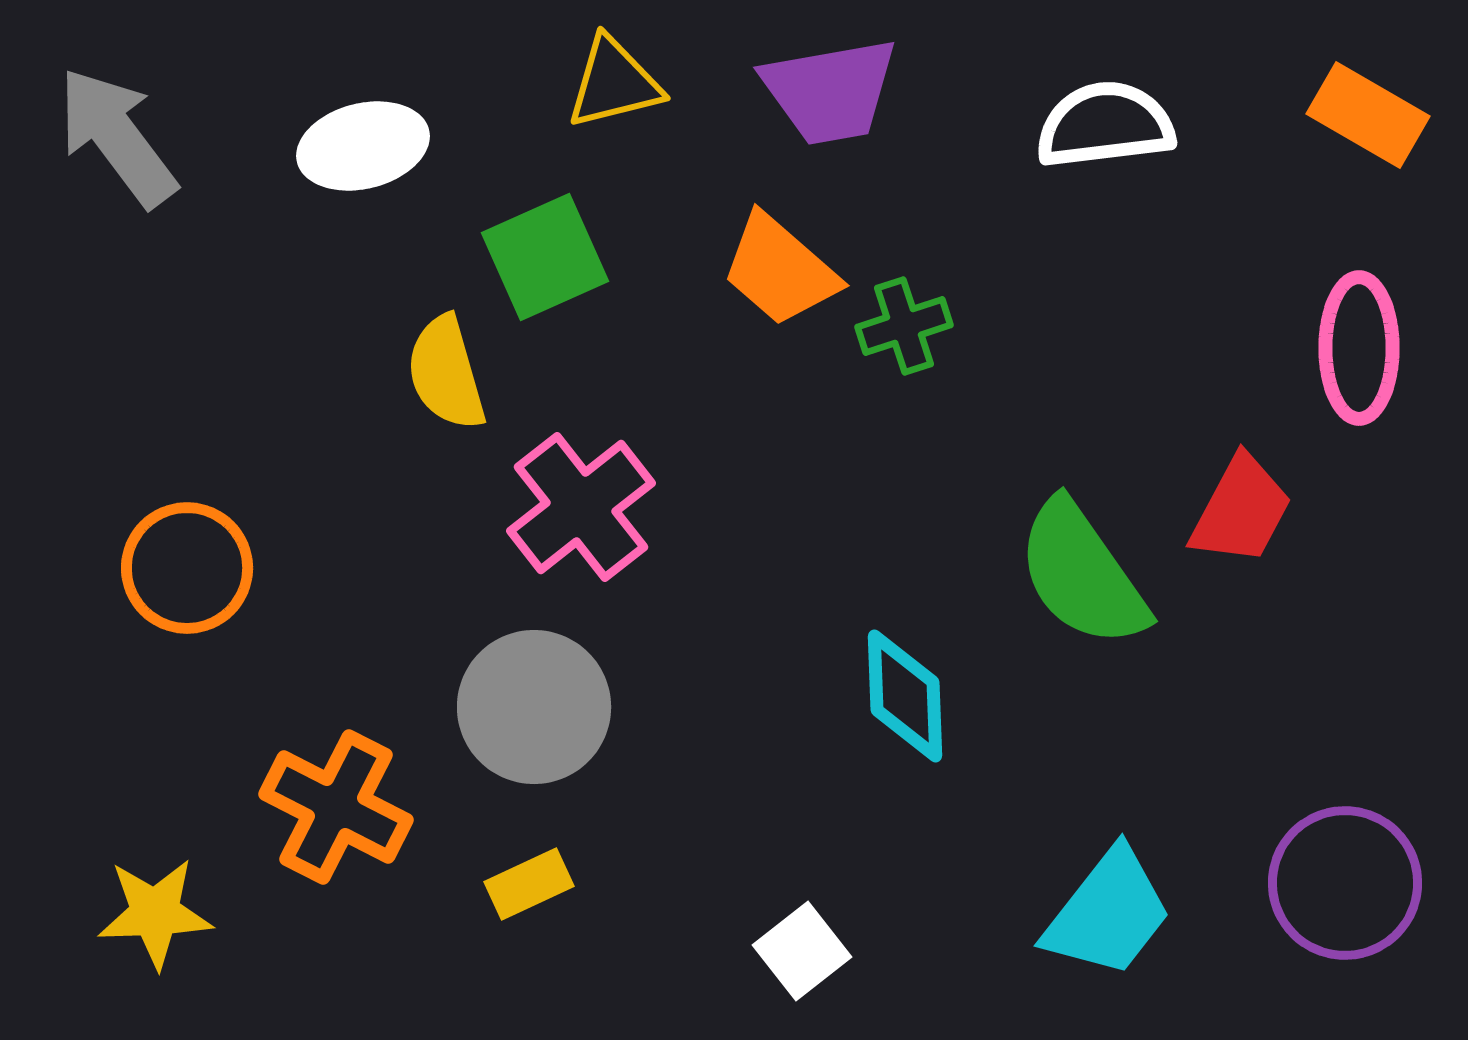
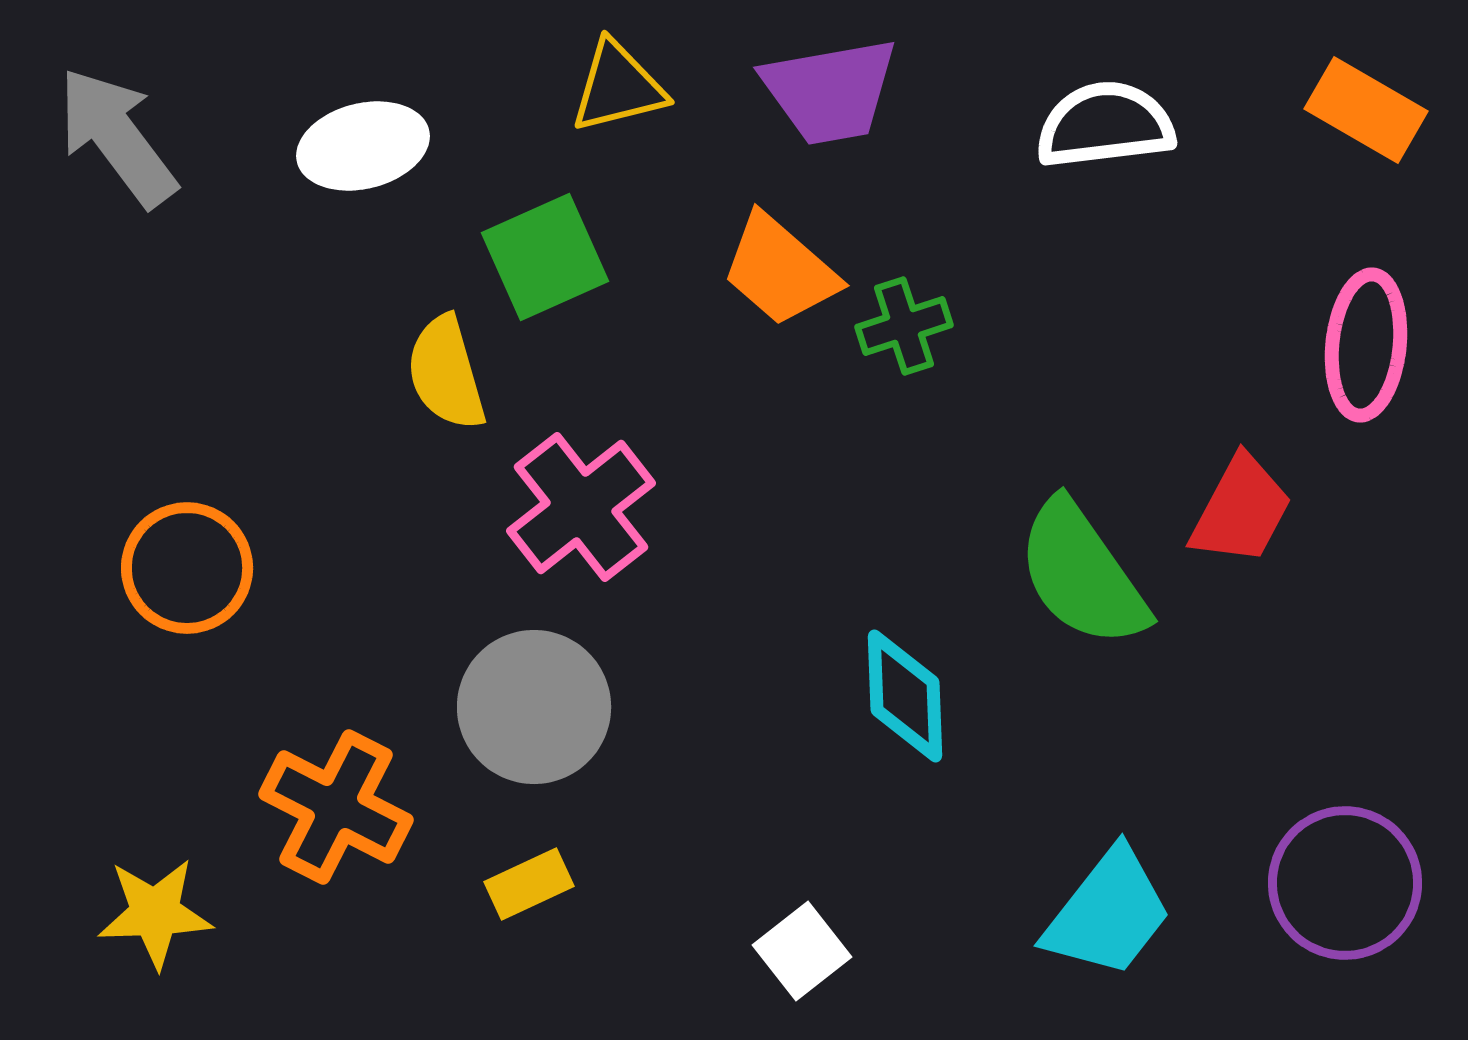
yellow triangle: moved 4 px right, 4 px down
orange rectangle: moved 2 px left, 5 px up
pink ellipse: moved 7 px right, 3 px up; rotated 6 degrees clockwise
